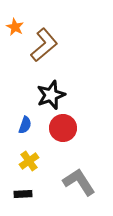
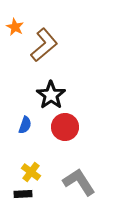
black star: rotated 16 degrees counterclockwise
red circle: moved 2 px right, 1 px up
yellow cross: moved 2 px right, 11 px down; rotated 18 degrees counterclockwise
